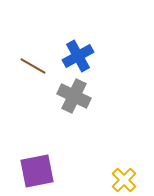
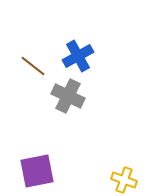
brown line: rotated 8 degrees clockwise
gray cross: moved 6 px left
yellow cross: rotated 25 degrees counterclockwise
